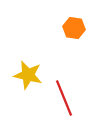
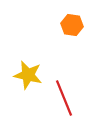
orange hexagon: moved 2 px left, 3 px up
